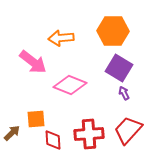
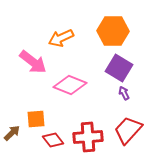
orange arrow: rotated 20 degrees counterclockwise
red cross: moved 1 px left, 3 px down
red diamond: rotated 35 degrees counterclockwise
